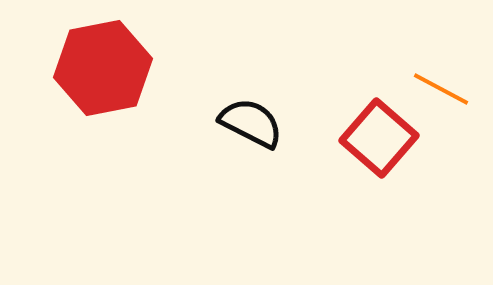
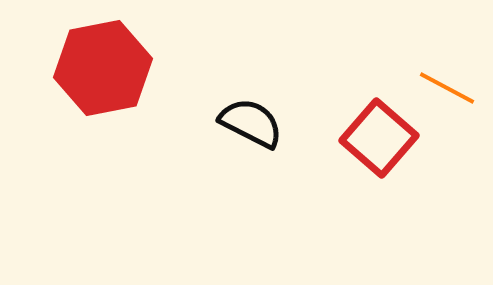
orange line: moved 6 px right, 1 px up
